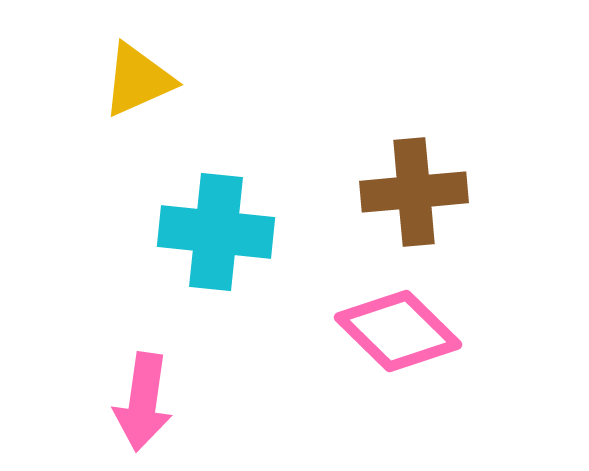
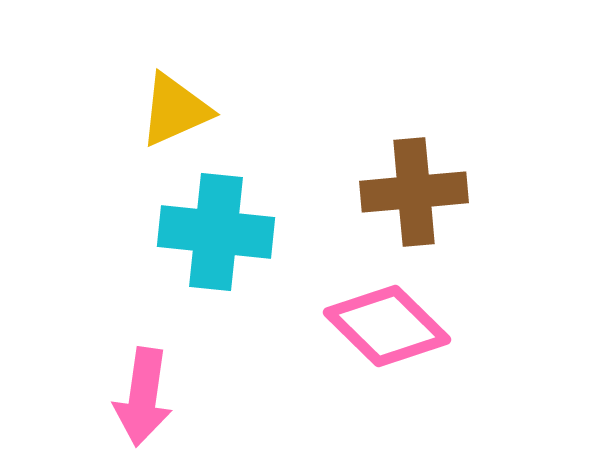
yellow triangle: moved 37 px right, 30 px down
pink diamond: moved 11 px left, 5 px up
pink arrow: moved 5 px up
